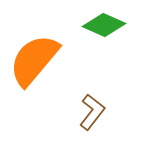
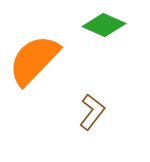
orange semicircle: rotated 4 degrees clockwise
